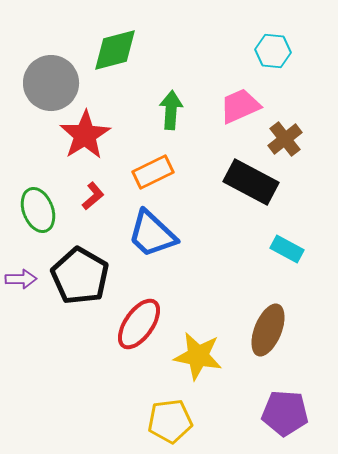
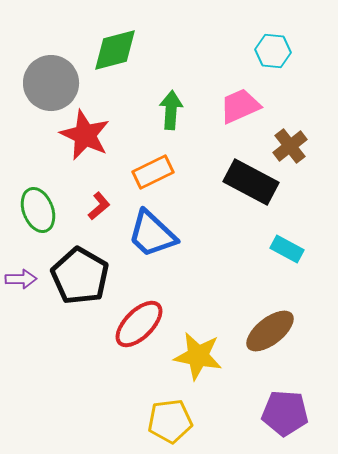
red star: rotated 15 degrees counterclockwise
brown cross: moved 5 px right, 7 px down
red L-shape: moved 6 px right, 10 px down
red ellipse: rotated 10 degrees clockwise
brown ellipse: moved 2 px right, 1 px down; rotated 30 degrees clockwise
